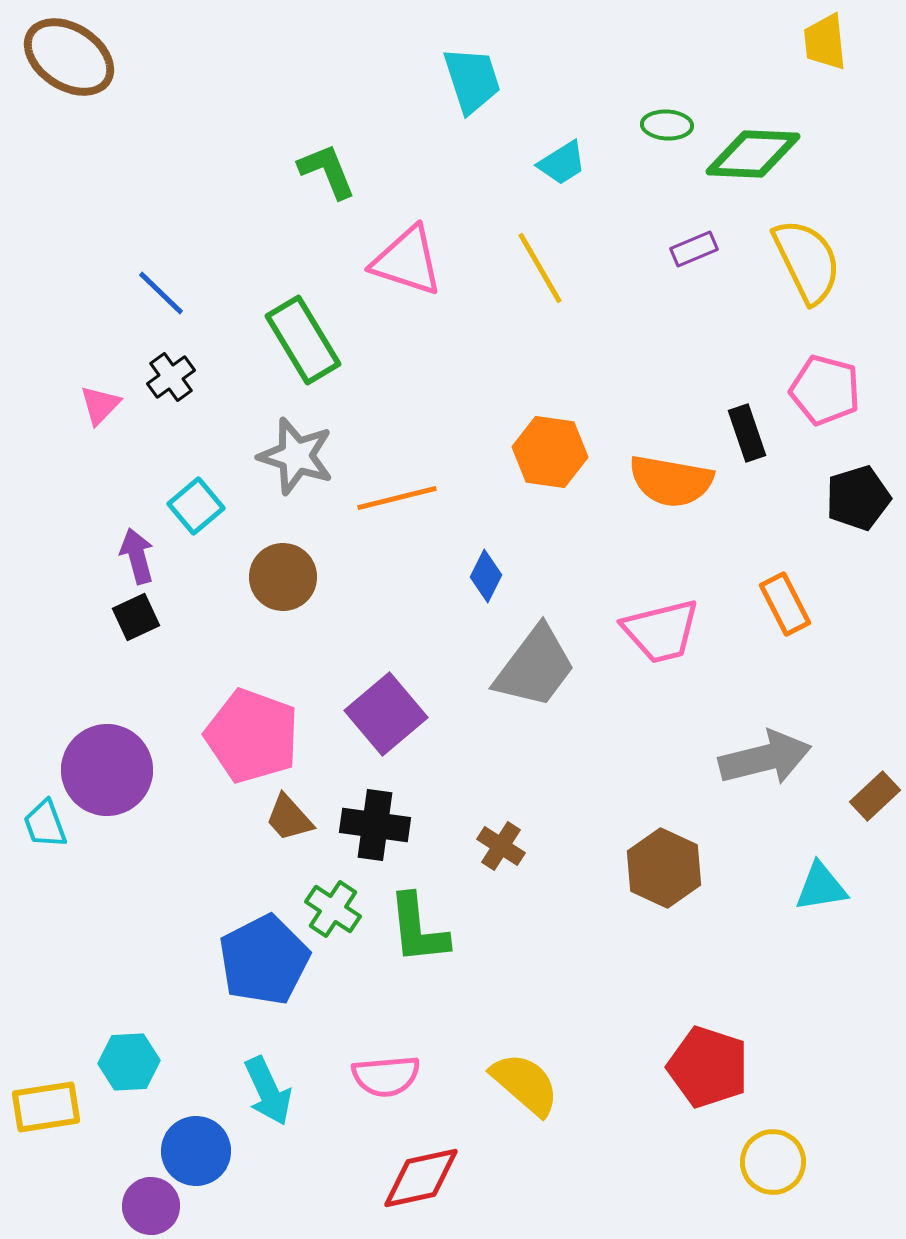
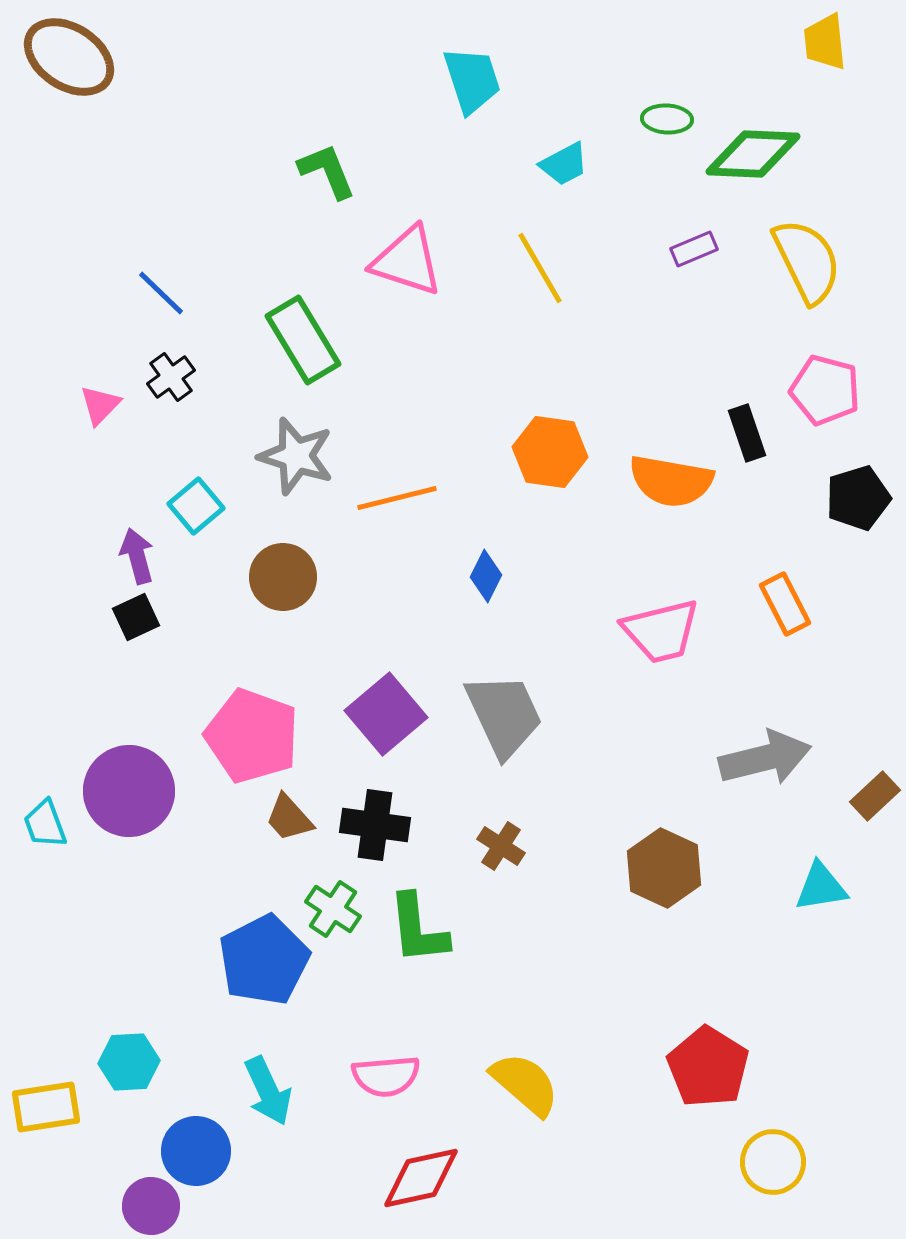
green ellipse at (667, 125): moved 6 px up
cyan trapezoid at (562, 163): moved 2 px right, 1 px down; rotated 4 degrees clockwise
gray trapezoid at (535, 667): moved 31 px left, 48 px down; rotated 62 degrees counterclockwise
purple circle at (107, 770): moved 22 px right, 21 px down
red pentagon at (708, 1067): rotated 14 degrees clockwise
